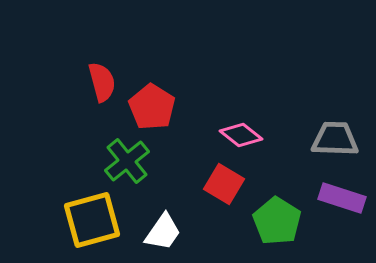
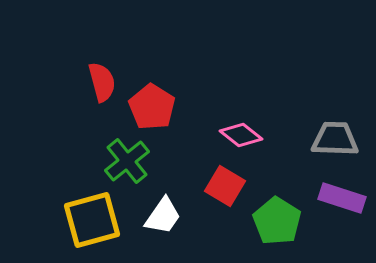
red square: moved 1 px right, 2 px down
white trapezoid: moved 16 px up
